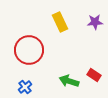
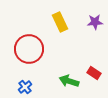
red circle: moved 1 px up
red rectangle: moved 2 px up
